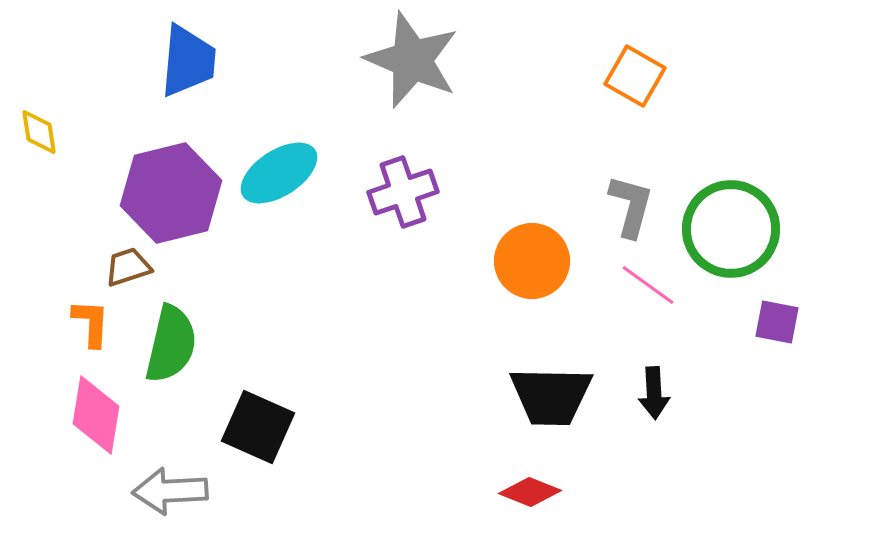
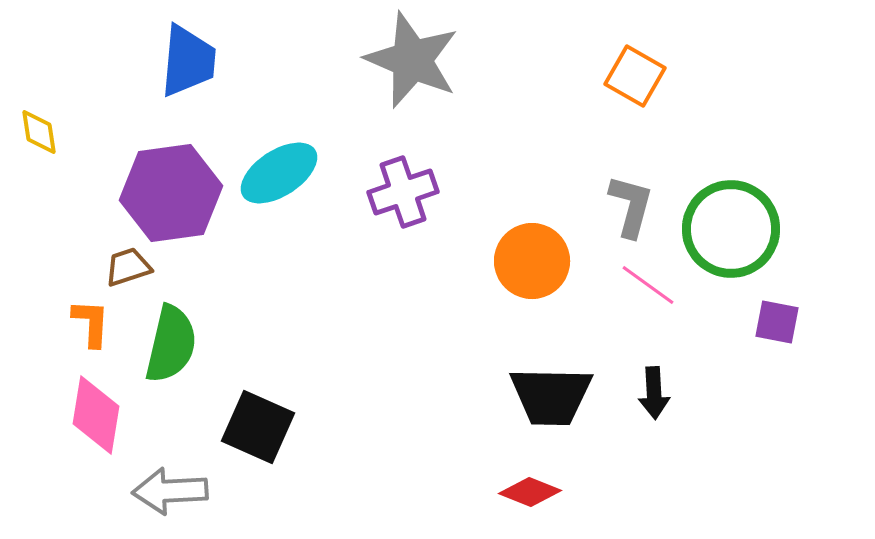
purple hexagon: rotated 6 degrees clockwise
